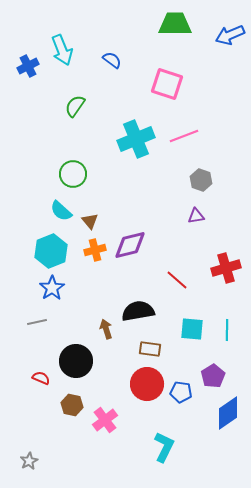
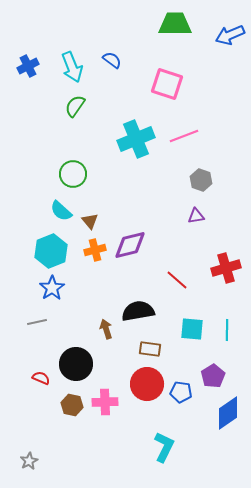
cyan arrow: moved 10 px right, 17 px down
black circle: moved 3 px down
pink cross: moved 18 px up; rotated 35 degrees clockwise
